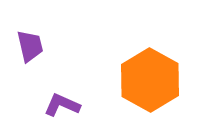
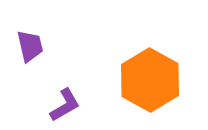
purple L-shape: moved 3 px right; rotated 126 degrees clockwise
